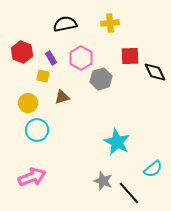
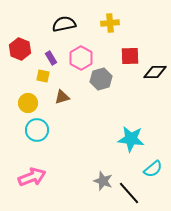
black semicircle: moved 1 px left
red hexagon: moved 2 px left, 3 px up
black diamond: rotated 65 degrees counterclockwise
cyan star: moved 14 px right, 3 px up; rotated 20 degrees counterclockwise
